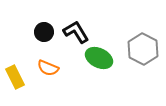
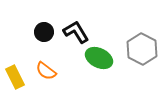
gray hexagon: moved 1 px left
orange semicircle: moved 2 px left, 3 px down; rotated 15 degrees clockwise
